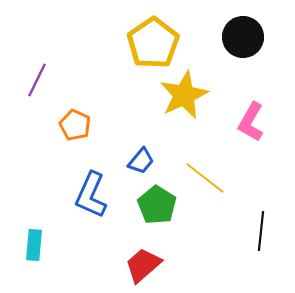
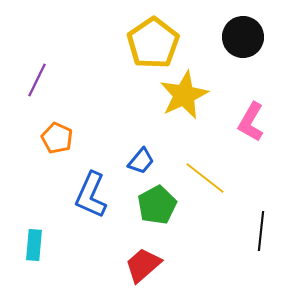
orange pentagon: moved 18 px left, 13 px down
green pentagon: rotated 12 degrees clockwise
